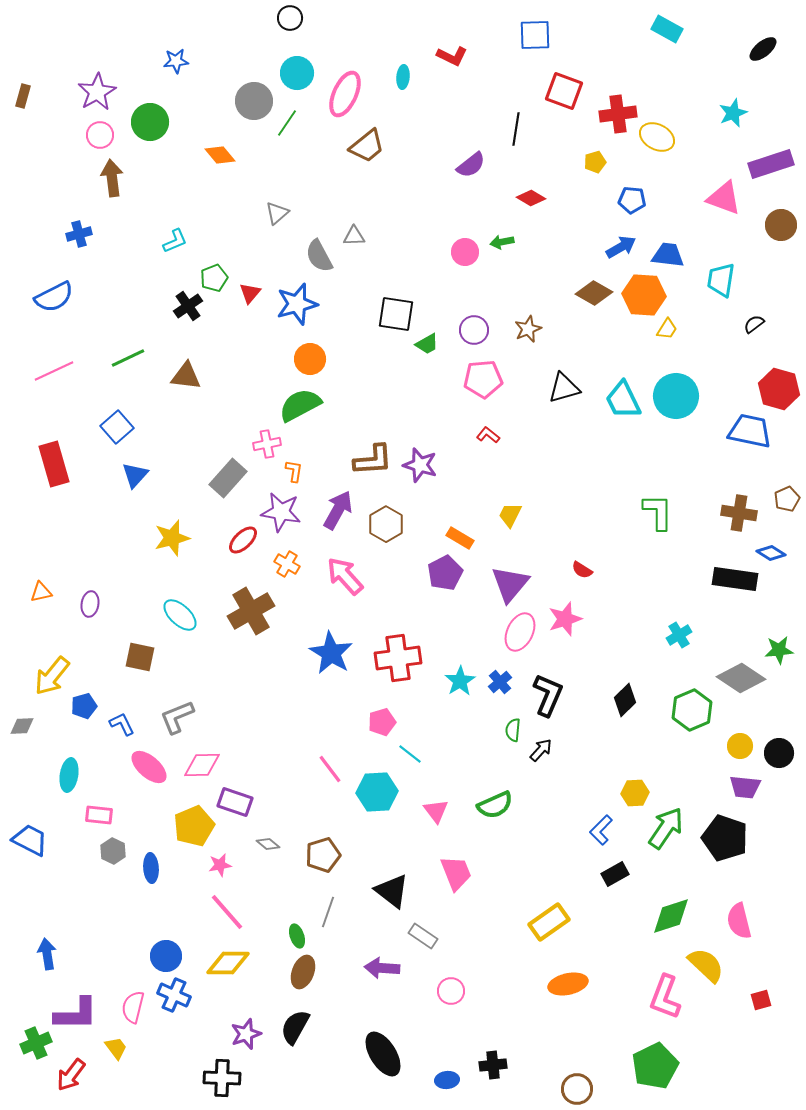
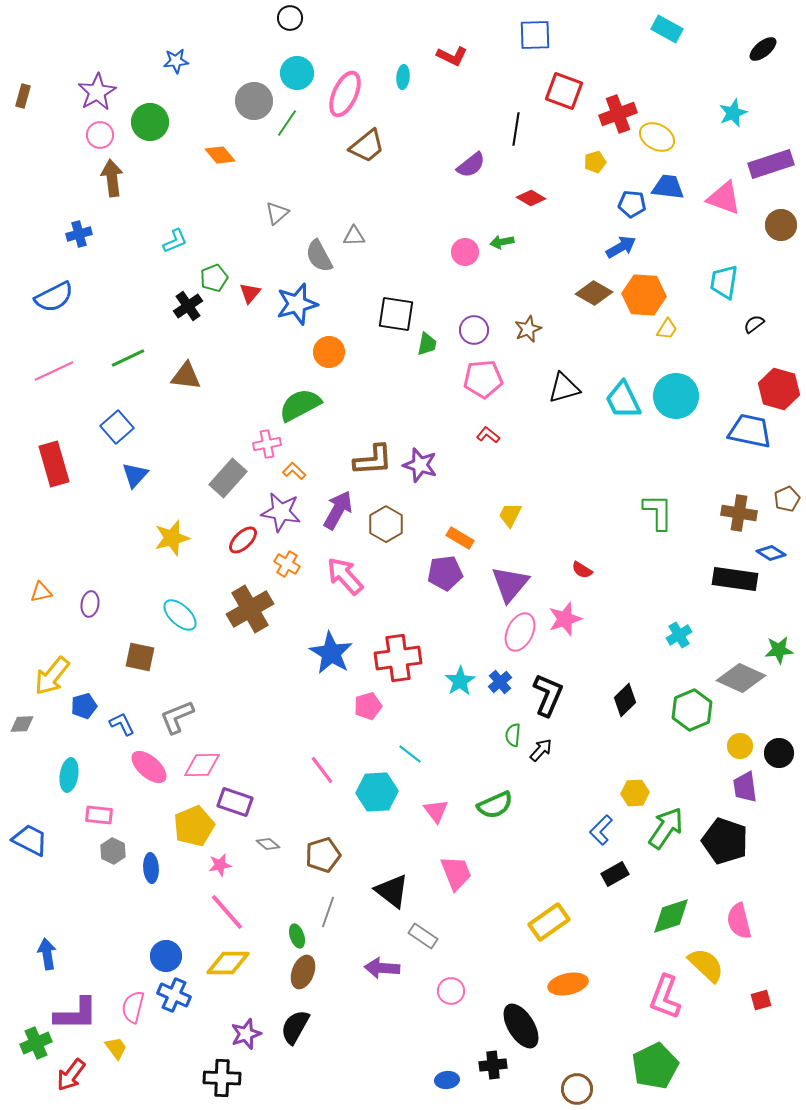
red cross at (618, 114): rotated 12 degrees counterclockwise
blue pentagon at (632, 200): moved 4 px down
blue trapezoid at (668, 255): moved 68 px up
cyan trapezoid at (721, 280): moved 3 px right, 2 px down
green trapezoid at (427, 344): rotated 50 degrees counterclockwise
orange circle at (310, 359): moved 19 px right, 7 px up
orange L-shape at (294, 471): rotated 55 degrees counterclockwise
purple pentagon at (445, 573): rotated 20 degrees clockwise
brown cross at (251, 611): moved 1 px left, 2 px up
gray diamond at (741, 678): rotated 9 degrees counterclockwise
pink pentagon at (382, 722): moved 14 px left, 16 px up
gray diamond at (22, 726): moved 2 px up
green semicircle at (513, 730): moved 5 px down
pink line at (330, 769): moved 8 px left, 1 px down
purple trapezoid at (745, 787): rotated 76 degrees clockwise
black pentagon at (725, 838): moved 3 px down
black ellipse at (383, 1054): moved 138 px right, 28 px up
